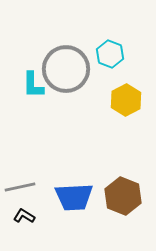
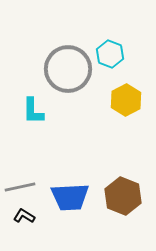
gray circle: moved 2 px right
cyan L-shape: moved 26 px down
blue trapezoid: moved 4 px left
